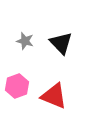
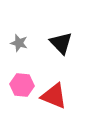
gray star: moved 6 px left, 2 px down
pink hexagon: moved 5 px right, 1 px up; rotated 25 degrees clockwise
